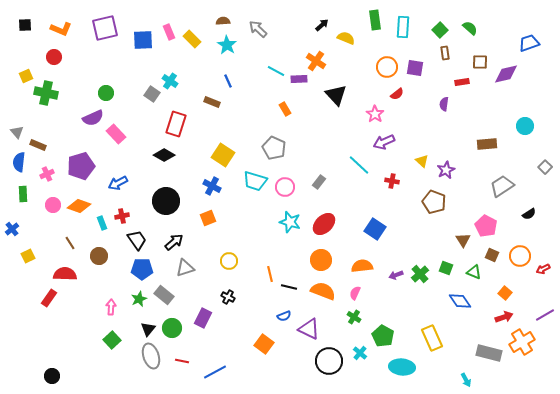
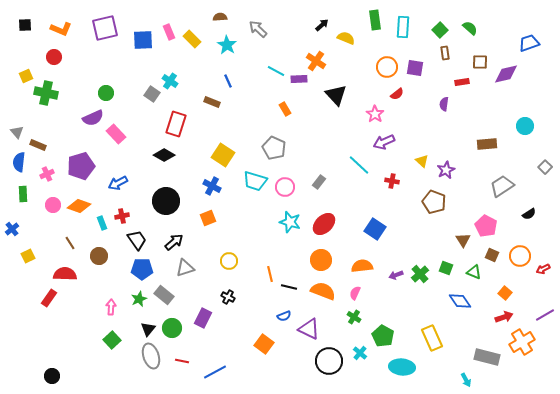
brown semicircle at (223, 21): moved 3 px left, 4 px up
gray rectangle at (489, 353): moved 2 px left, 4 px down
